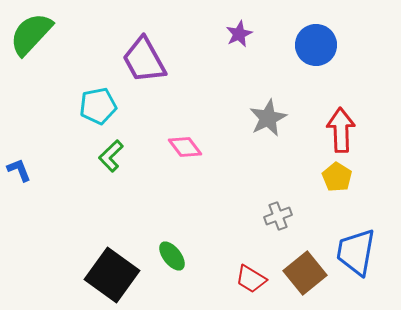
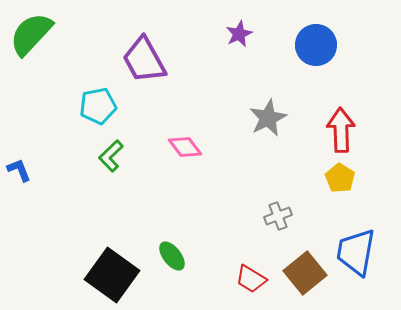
yellow pentagon: moved 3 px right, 1 px down
